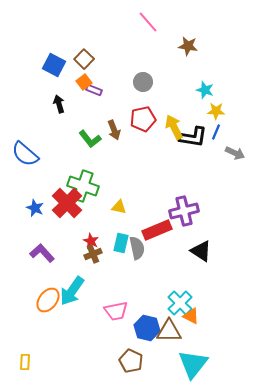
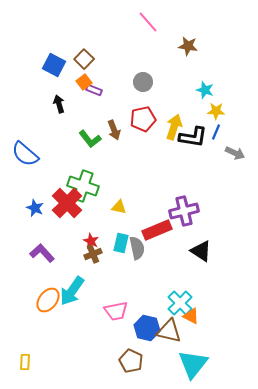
yellow arrow: rotated 45 degrees clockwise
brown triangle: rotated 12 degrees clockwise
